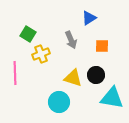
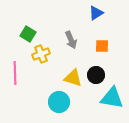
blue triangle: moved 7 px right, 5 px up
